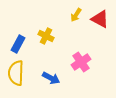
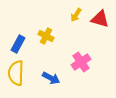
red triangle: rotated 12 degrees counterclockwise
